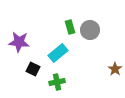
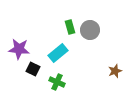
purple star: moved 7 px down
brown star: moved 2 px down; rotated 16 degrees clockwise
green cross: rotated 35 degrees clockwise
